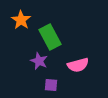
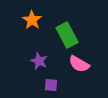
orange star: moved 11 px right
green rectangle: moved 17 px right, 2 px up
pink semicircle: moved 1 px right, 1 px up; rotated 45 degrees clockwise
